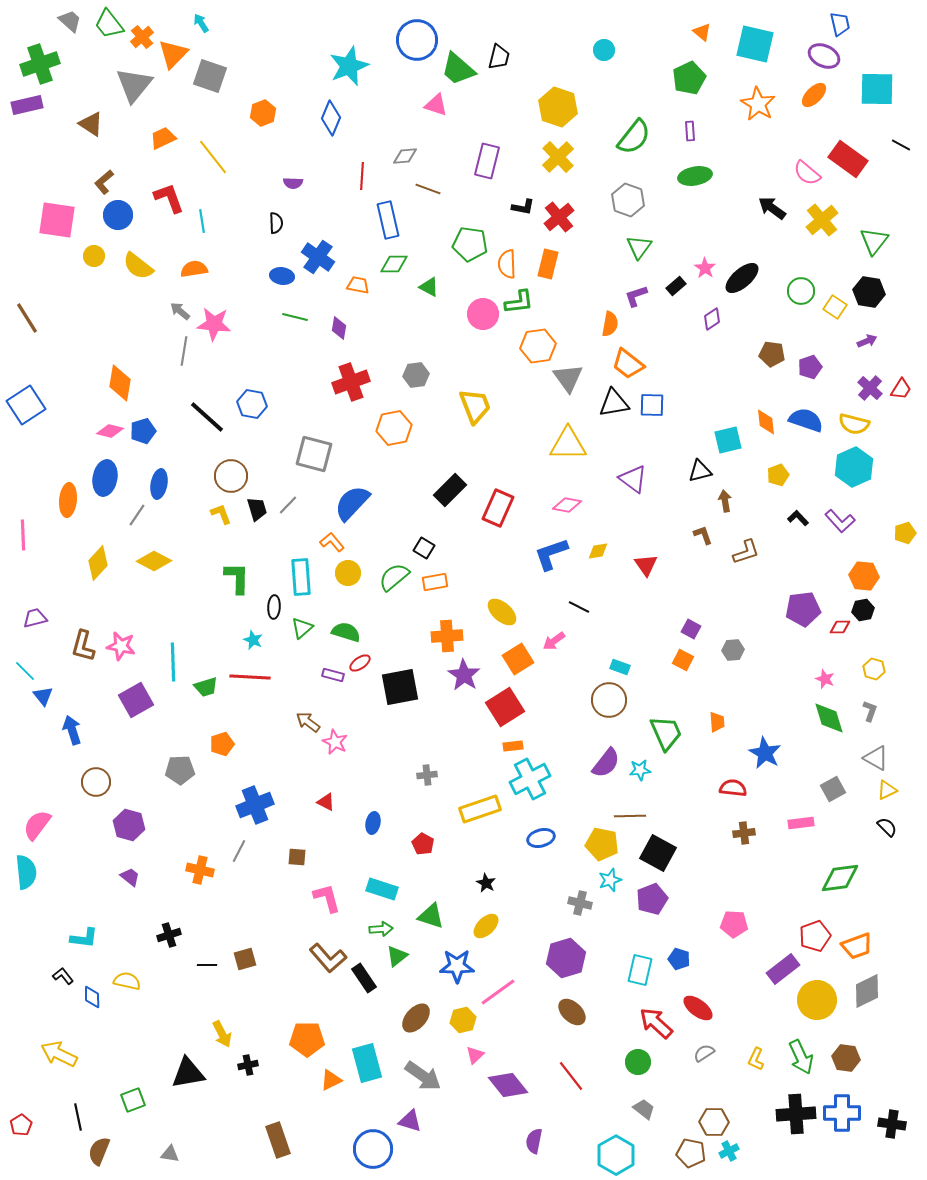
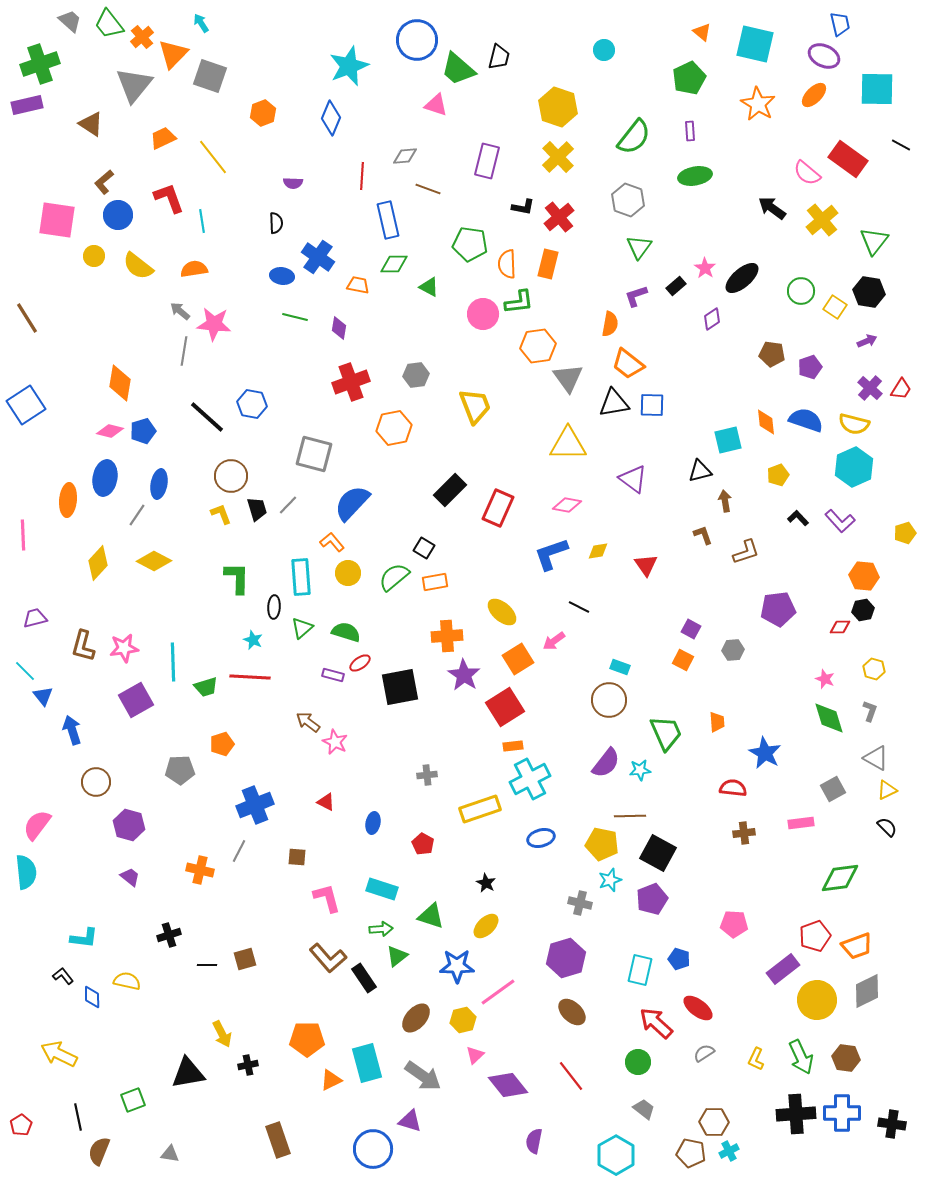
purple pentagon at (803, 609): moved 25 px left
pink star at (121, 646): moved 3 px right, 2 px down; rotated 20 degrees counterclockwise
